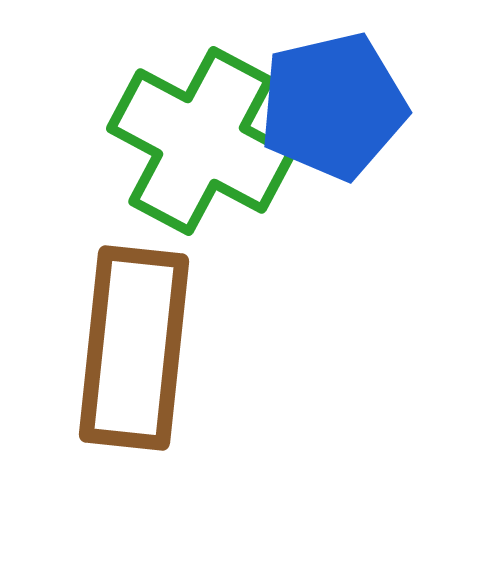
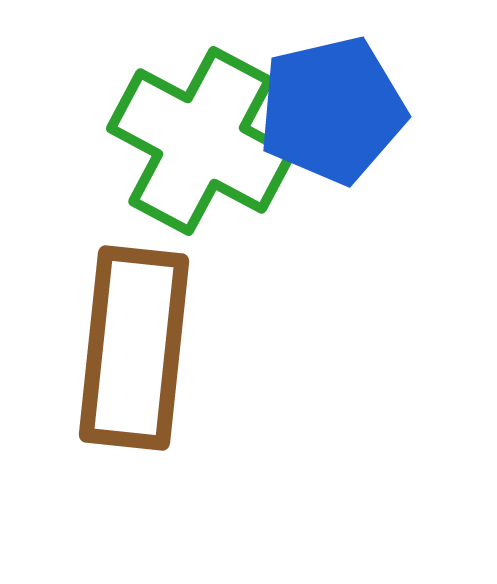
blue pentagon: moved 1 px left, 4 px down
